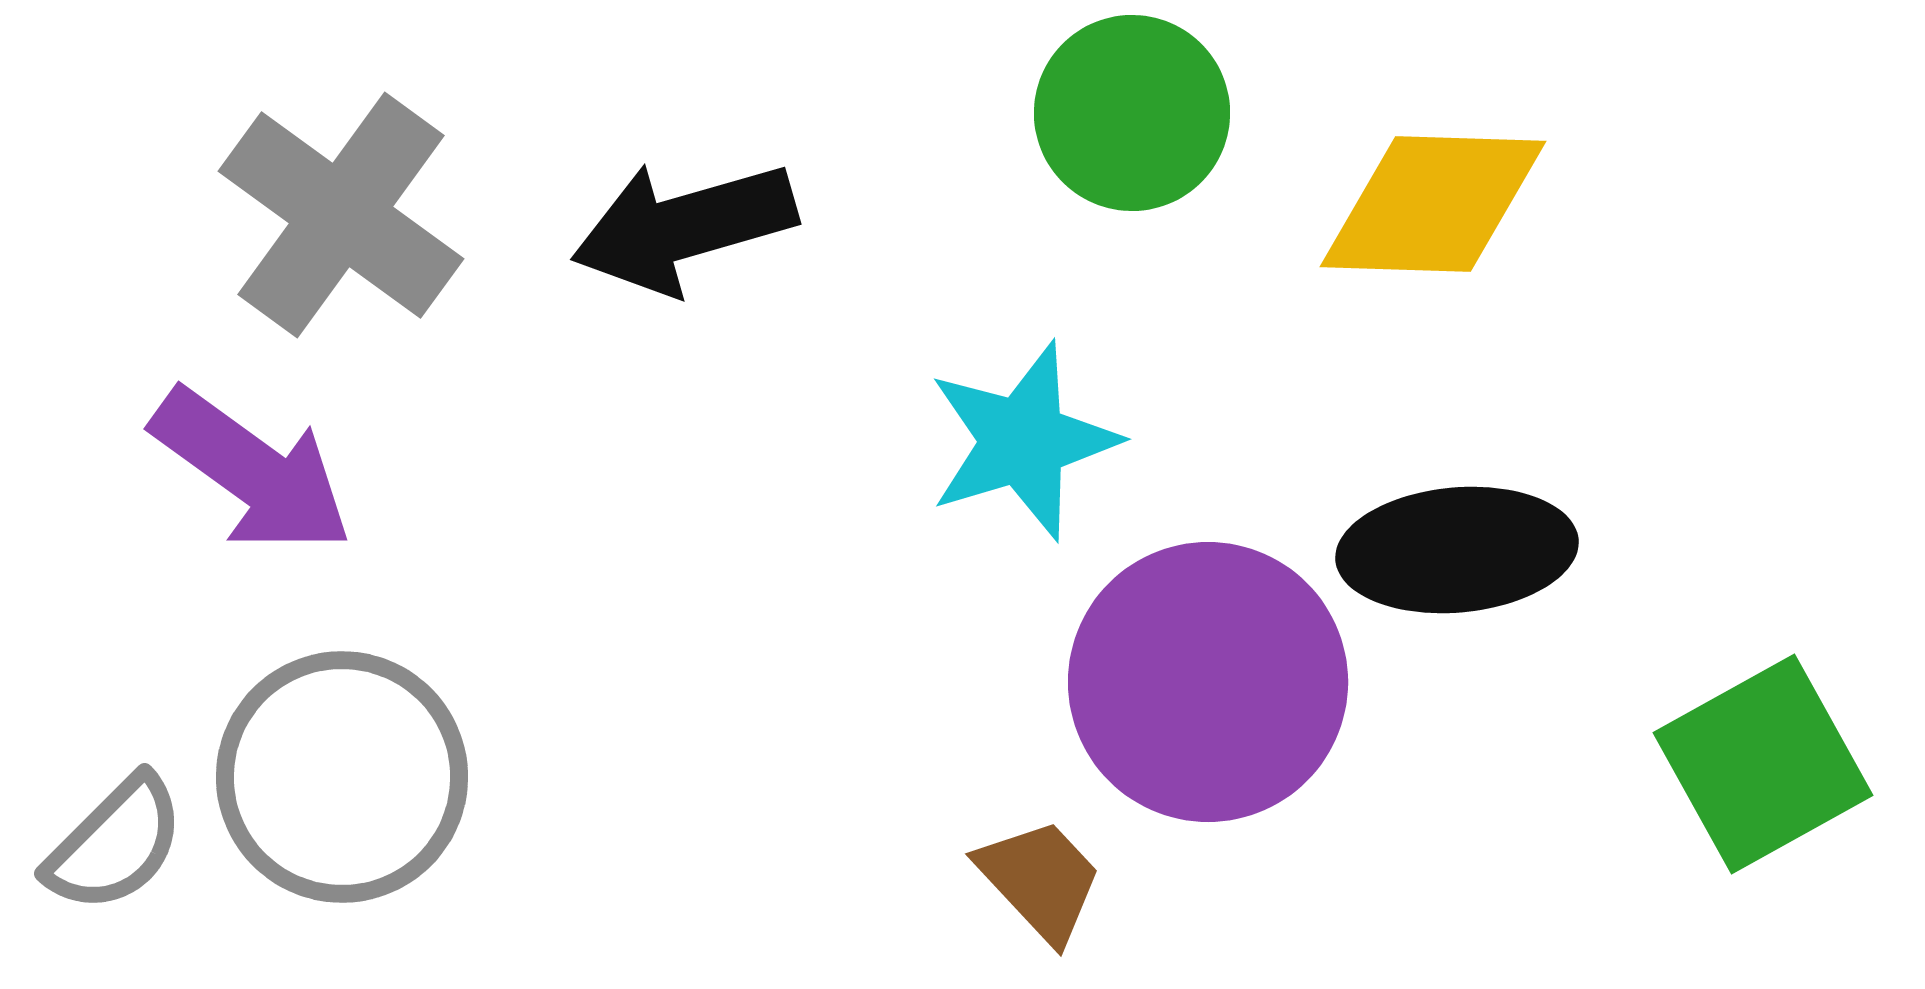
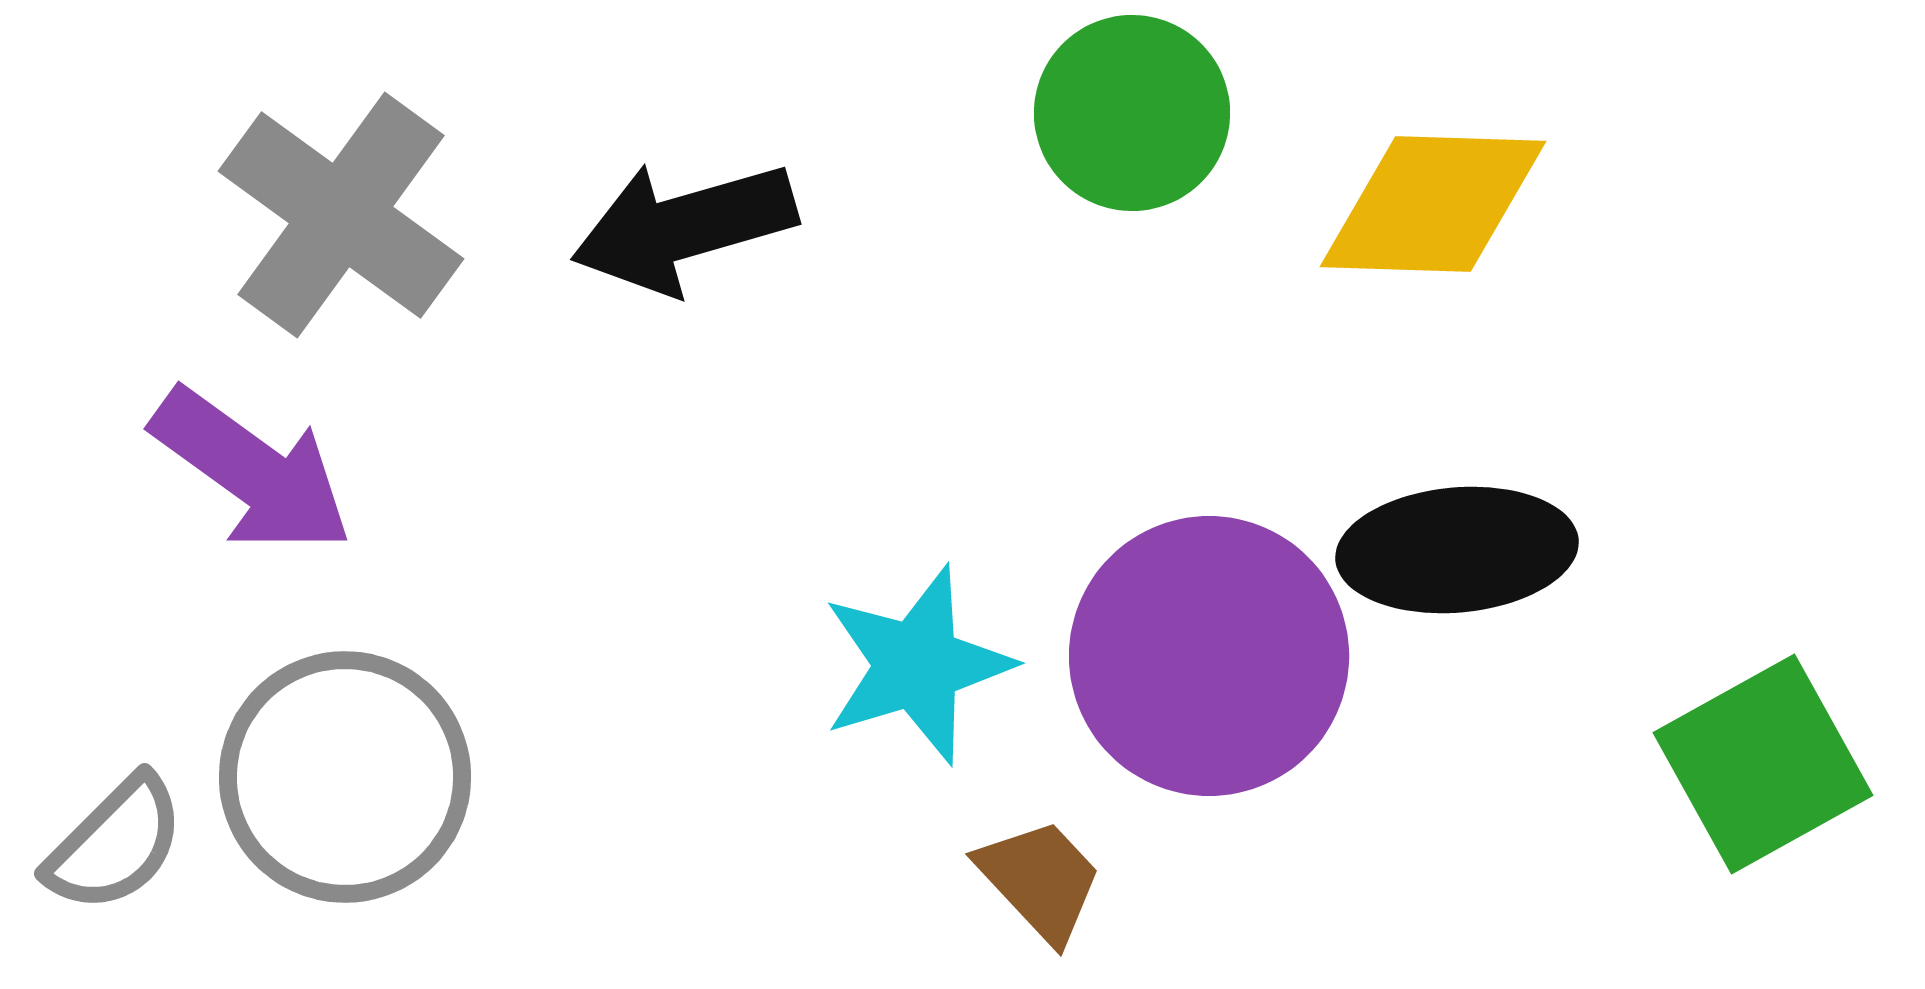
cyan star: moved 106 px left, 224 px down
purple circle: moved 1 px right, 26 px up
gray circle: moved 3 px right
